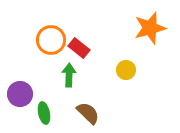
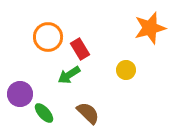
orange circle: moved 3 px left, 3 px up
red rectangle: moved 1 px right, 1 px down; rotated 20 degrees clockwise
green arrow: rotated 125 degrees counterclockwise
green ellipse: rotated 30 degrees counterclockwise
